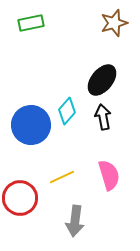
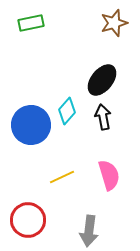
red circle: moved 8 px right, 22 px down
gray arrow: moved 14 px right, 10 px down
